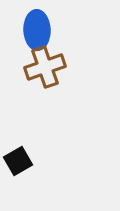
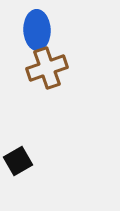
brown cross: moved 2 px right, 1 px down
